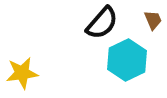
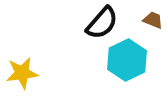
brown trapezoid: rotated 45 degrees counterclockwise
